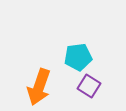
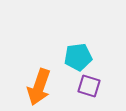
purple square: rotated 15 degrees counterclockwise
